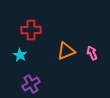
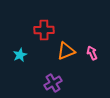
red cross: moved 13 px right
cyan star: rotated 16 degrees clockwise
purple cross: moved 22 px right, 1 px up
